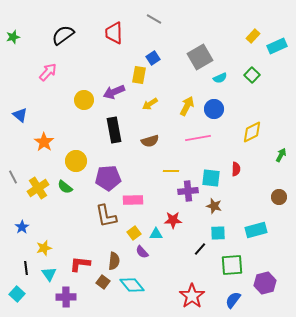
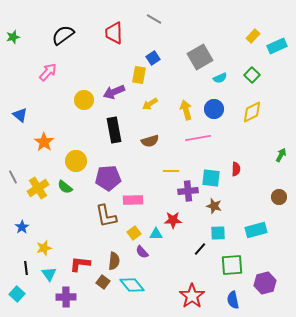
yellow arrow at (187, 106): moved 1 px left, 4 px down; rotated 42 degrees counterclockwise
yellow diamond at (252, 132): moved 20 px up
blue semicircle at (233, 300): rotated 48 degrees counterclockwise
